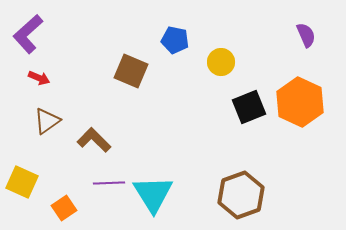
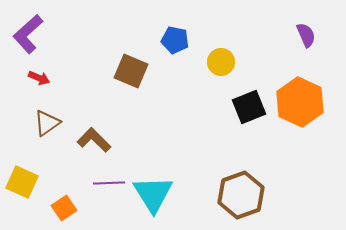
brown triangle: moved 2 px down
